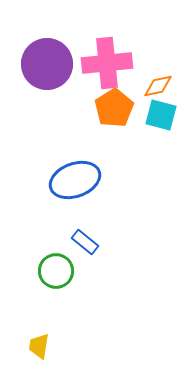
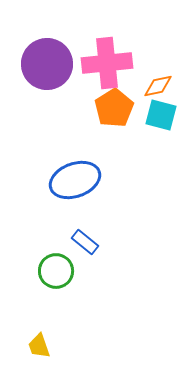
yellow trapezoid: rotated 28 degrees counterclockwise
